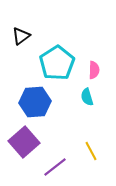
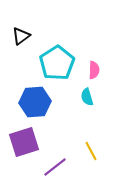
purple square: rotated 24 degrees clockwise
